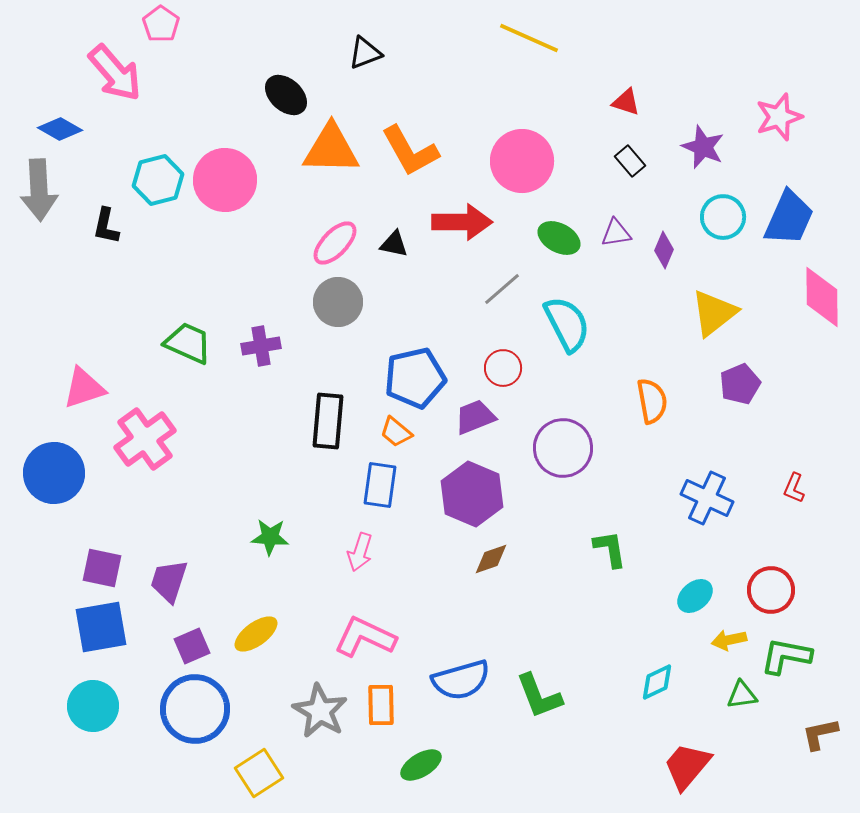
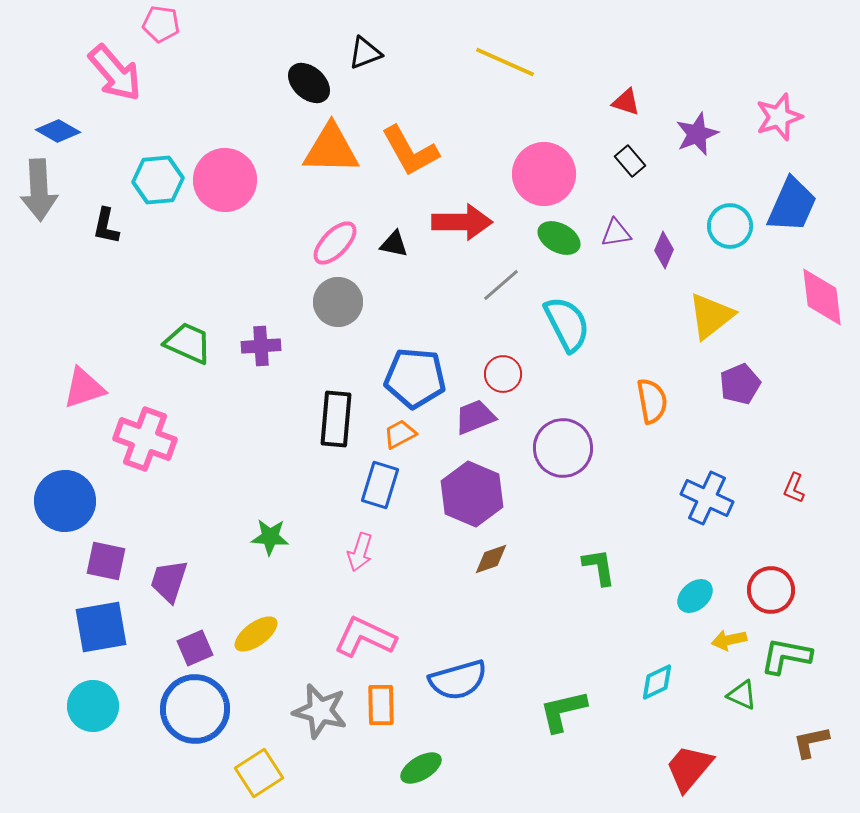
pink pentagon at (161, 24): rotated 27 degrees counterclockwise
yellow line at (529, 38): moved 24 px left, 24 px down
black ellipse at (286, 95): moved 23 px right, 12 px up
blue diamond at (60, 129): moved 2 px left, 2 px down
purple star at (703, 147): moved 6 px left, 13 px up; rotated 27 degrees clockwise
pink circle at (522, 161): moved 22 px right, 13 px down
cyan hexagon at (158, 180): rotated 9 degrees clockwise
cyan circle at (723, 217): moved 7 px right, 9 px down
blue trapezoid at (789, 218): moved 3 px right, 13 px up
gray line at (502, 289): moved 1 px left, 4 px up
pink diamond at (822, 297): rotated 6 degrees counterclockwise
yellow triangle at (714, 313): moved 3 px left, 3 px down
purple cross at (261, 346): rotated 6 degrees clockwise
red circle at (503, 368): moved 6 px down
blue pentagon at (415, 378): rotated 18 degrees clockwise
black rectangle at (328, 421): moved 8 px right, 2 px up
orange trapezoid at (396, 432): moved 4 px right, 2 px down; rotated 112 degrees clockwise
pink cross at (145, 439): rotated 34 degrees counterclockwise
blue circle at (54, 473): moved 11 px right, 28 px down
blue rectangle at (380, 485): rotated 9 degrees clockwise
green L-shape at (610, 549): moved 11 px left, 18 px down
purple square at (102, 568): moved 4 px right, 7 px up
purple square at (192, 646): moved 3 px right, 2 px down
blue semicircle at (461, 680): moved 3 px left
green triangle at (742, 695): rotated 32 degrees clockwise
green L-shape at (539, 696): moved 24 px right, 15 px down; rotated 98 degrees clockwise
gray star at (320, 711): rotated 16 degrees counterclockwise
brown L-shape at (820, 734): moved 9 px left, 8 px down
green ellipse at (421, 765): moved 3 px down
red trapezoid at (687, 766): moved 2 px right, 2 px down
